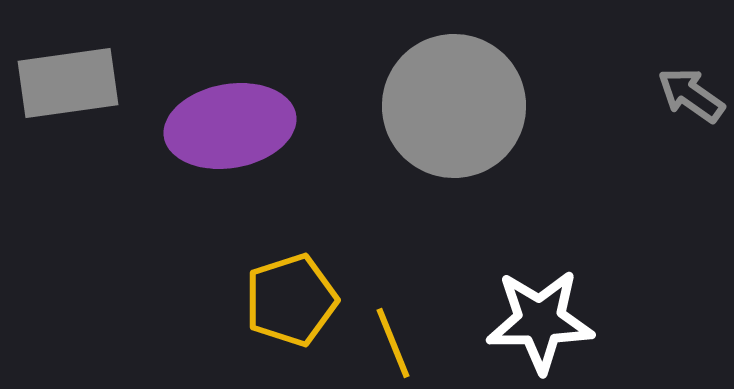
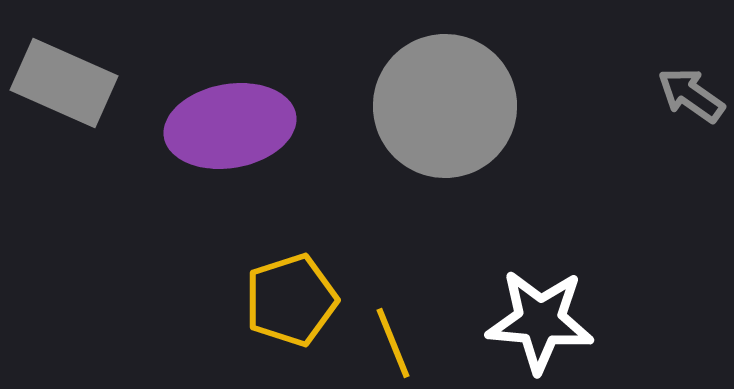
gray rectangle: moved 4 px left; rotated 32 degrees clockwise
gray circle: moved 9 px left
white star: rotated 6 degrees clockwise
